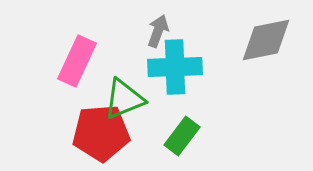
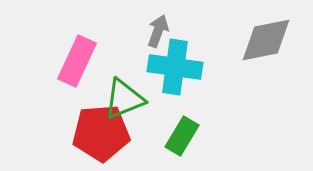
cyan cross: rotated 10 degrees clockwise
green rectangle: rotated 6 degrees counterclockwise
